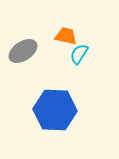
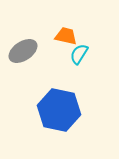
blue hexagon: moved 4 px right; rotated 9 degrees clockwise
